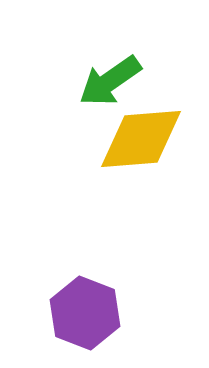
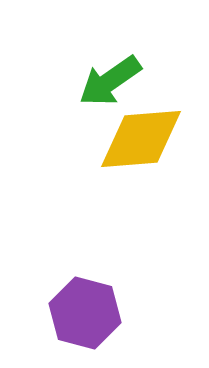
purple hexagon: rotated 6 degrees counterclockwise
